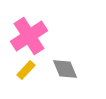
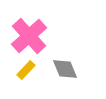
pink cross: rotated 9 degrees counterclockwise
